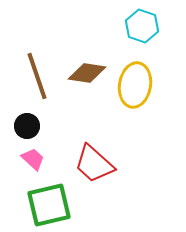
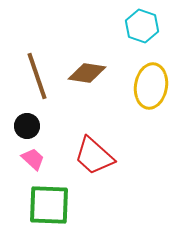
yellow ellipse: moved 16 px right, 1 px down
red trapezoid: moved 8 px up
green square: rotated 15 degrees clockwise
